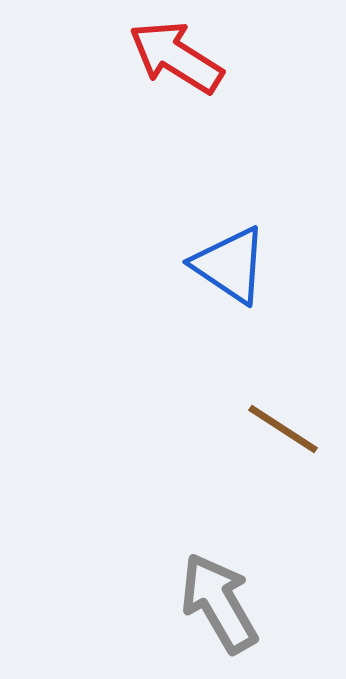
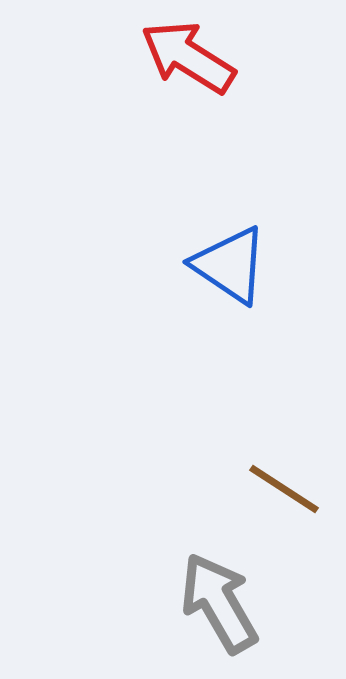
red arrow: moved 12 px right
brown line: moved 1 px right, 60 px down
